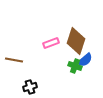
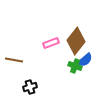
brown diamond: rotated 20 degrees clockwise
